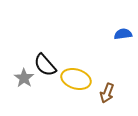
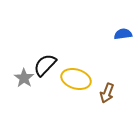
black semicircle: rotated 85 degrees clockwise
